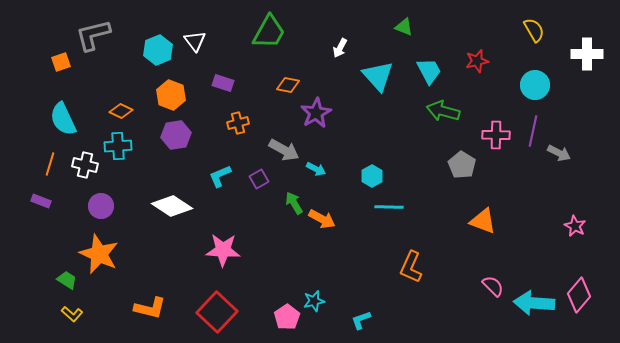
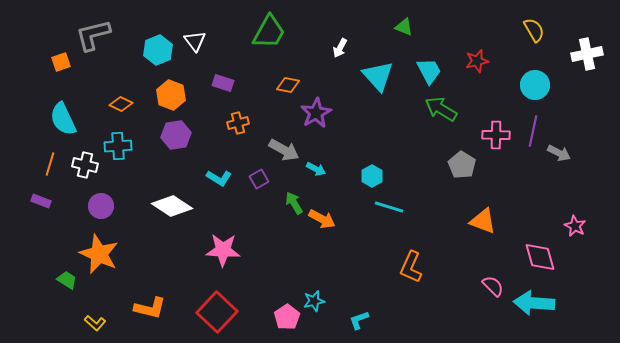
white cross at (587, 54): rotated 12 degrees counterclockwise
orange diamond at (121, 111): moved 7 px up
green arrow at (443, 111): moved 2 px left, 2 px up; rotated 16 degrees clockwise
cyan L-shape at (220, 176): moved 1 px left, 2 px down; rotated 125 degrees counterclockwise
cyan line at (389, 207): rotated 16 degrees clockwise
pink diamond at (579, 295): moved 39 px left, 38 px up; rotated 56 degrees counterclockwise
yellow L-shape at (72, 314): moved 23 px right, 9 px down
cyan L-shape at (361, 320): moved 2 px left
